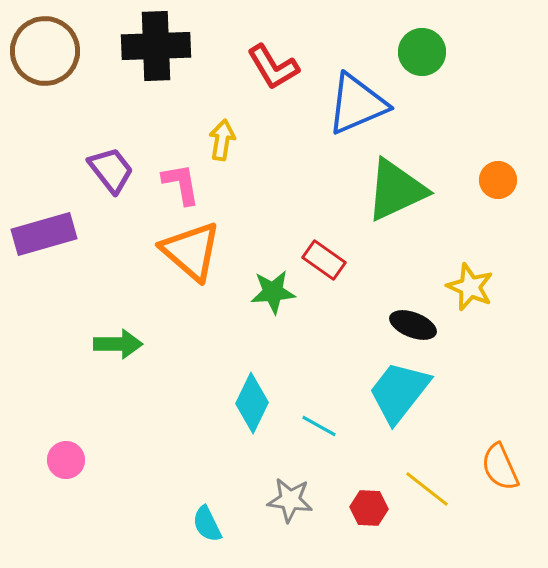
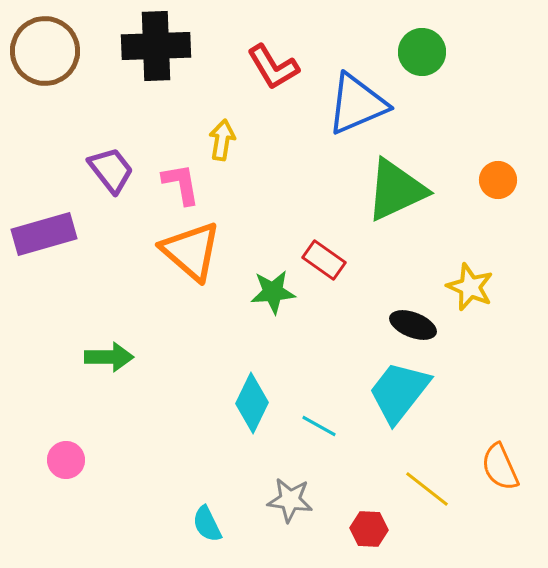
green arrow: moved 9 px left, 13 px down
red hexagon: moved 21 px down
